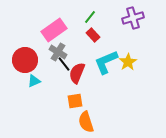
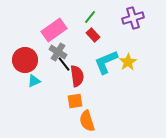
red semicircle: moved 3 px down; rotated 150 degrees clockwise
orange semicircle: moved 1 px right, 1 px up
